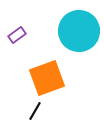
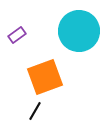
orange square: moved 2 px left, 1 px up
